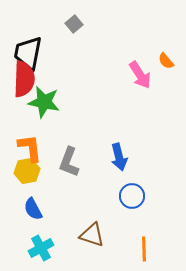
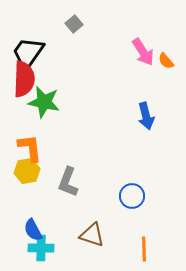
black trapezoid: rotated 24 degrees clockwise
pink arrow: moved 3 px right, 23 px up
blue arrow: moved 27 px right, 41 px up
gray L-shape: moved 1 px left, 20 px down
blue semicircle: moved 21 px down
cyan cross: rotated 30 degrees clockwise
